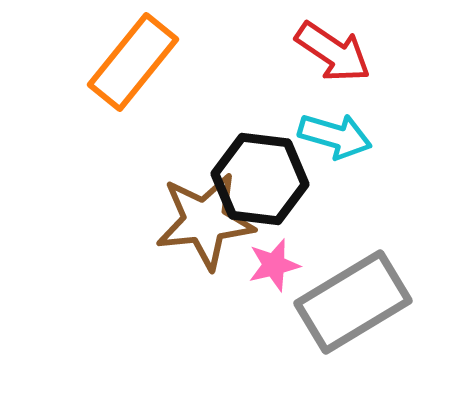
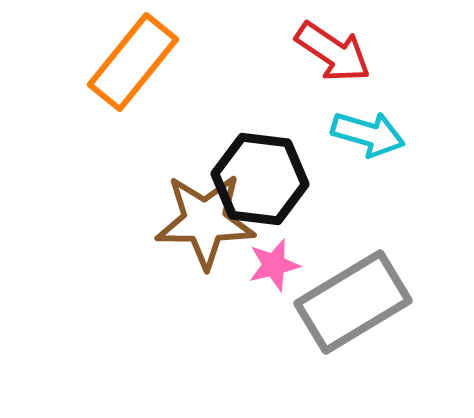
cyan arrow: moved 33 px right, 2 px up
brown star: rotated 6 degrees clockwise
